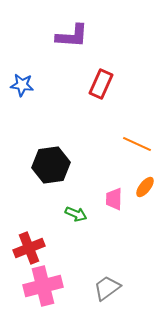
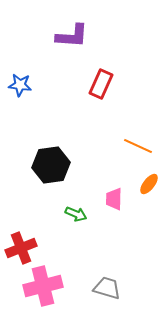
blue star: moved 2 px left
orange line: moved 1 px right, 2 px down
orange ellipse: moved 4 px right, 3 px up
red cross: moved 8 px left
gray trapezoid: rotated 52 degrees clockwise
